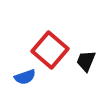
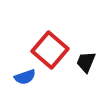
black trapezoid: moved 1 px down
